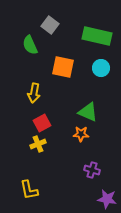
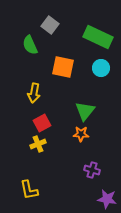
green rectangle: moved 1 px right, 1 px down; rotated 12 degrees clockwise
green triangle: moved 3 px left, 1 px up; rotated 45 degrees clockwise
